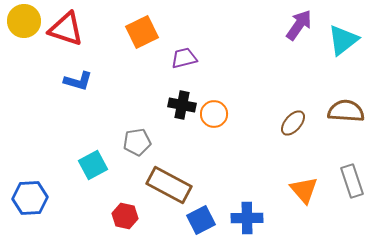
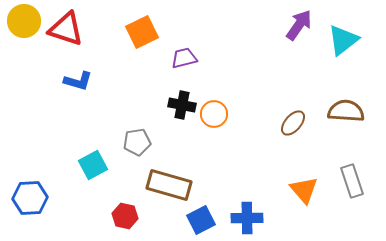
brown rectangle: rotated 12 degrees counterclockwise
